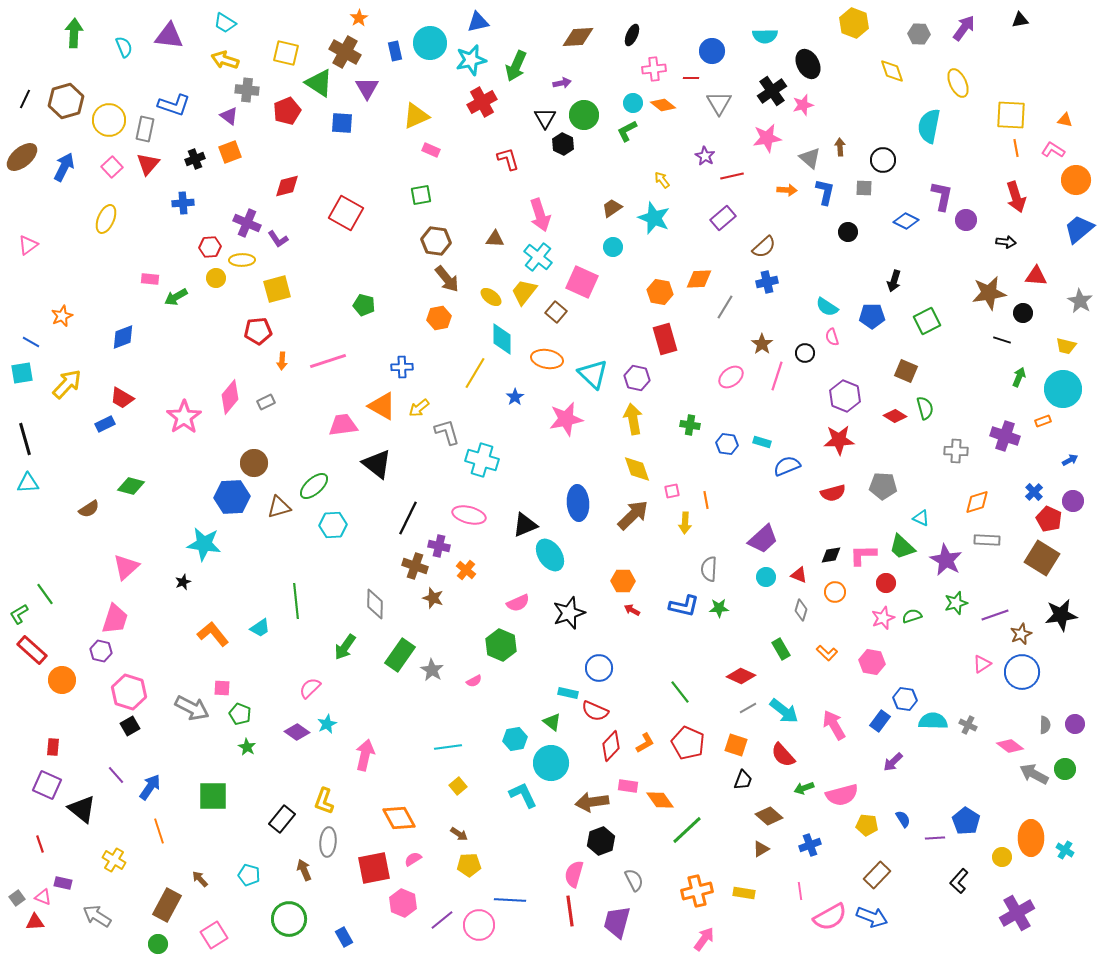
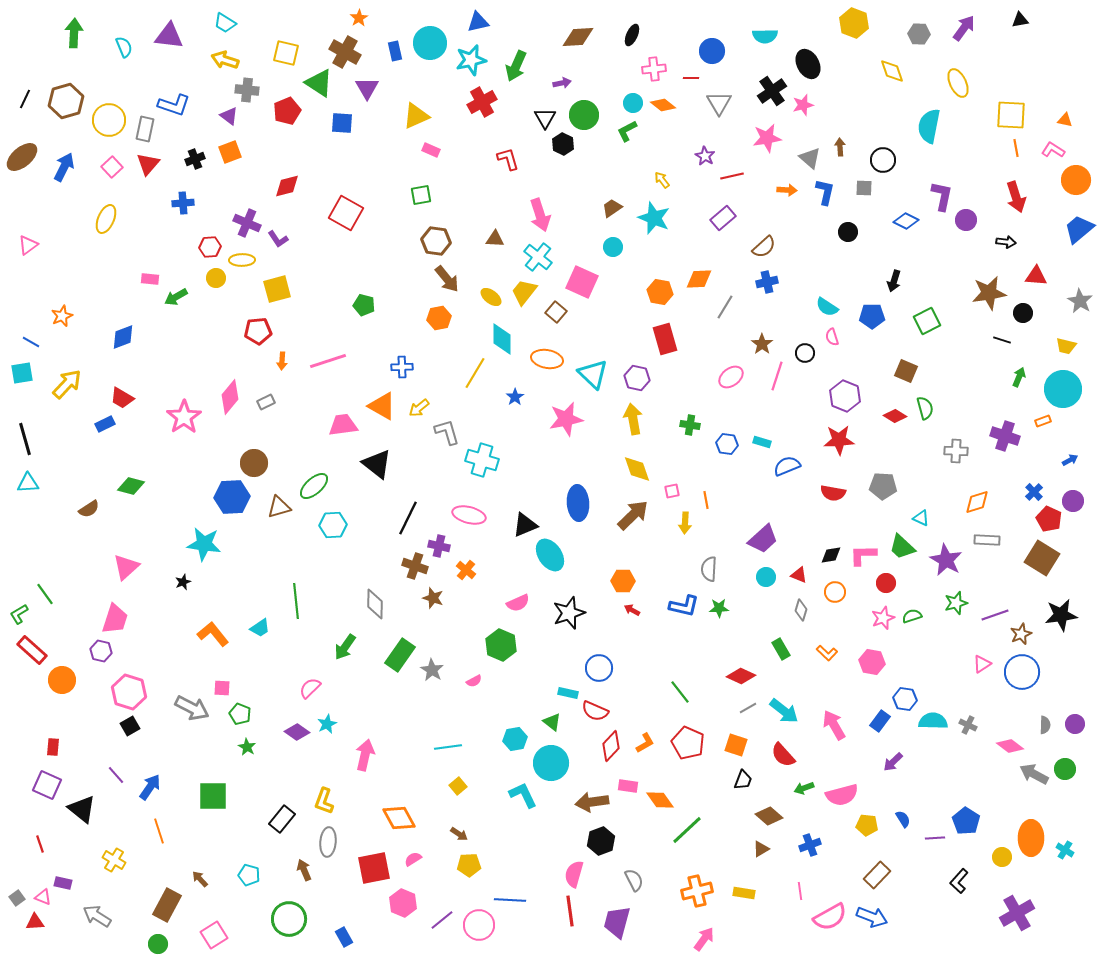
red semicircle at (833, 493): rotated 25 degrees clockwise
